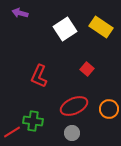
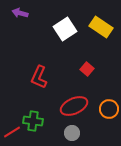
red L-shape: moved 1 px down
